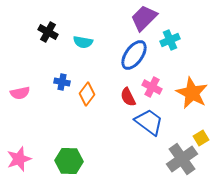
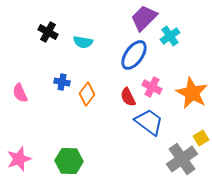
cyan cross: moved 4 px up; rotated 12 degrees counterclockwise
pink semicircle: rotated 78 degrees clockwise
